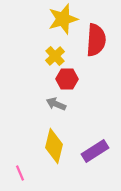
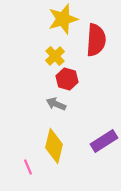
red hexagon: rotated 15 degrees clockwise
purple rectangle: moved 9 px right, 10 px up
pink line: moved 8 px right, 6 px up
